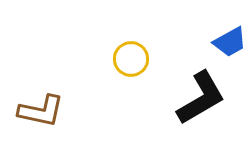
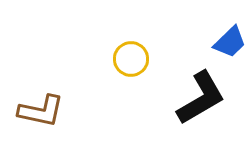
blue trapezoid: rotated 15 degrees counterclockwise
